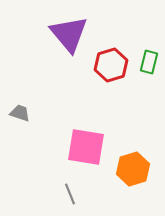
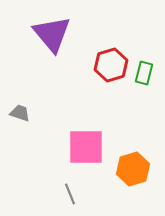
purple triangle: moved 17 px left
green rectangle: moved 5 px left, 11 px down
pink square: rotated 9 degrees counterclockwise
